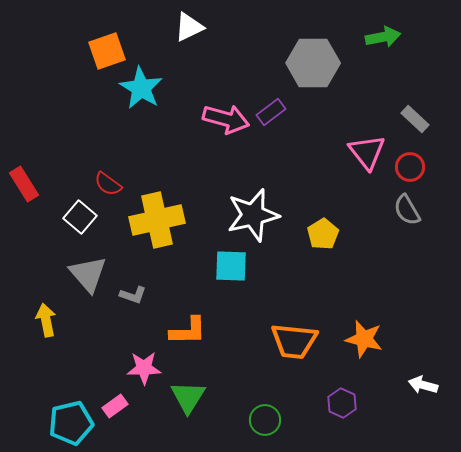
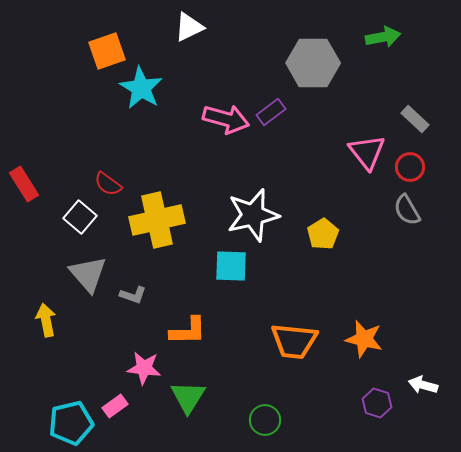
pink star: rotated 8 degrees clockwise
purple hexagon: moved 35 px right; rotated 8 degrees counterclockwise
